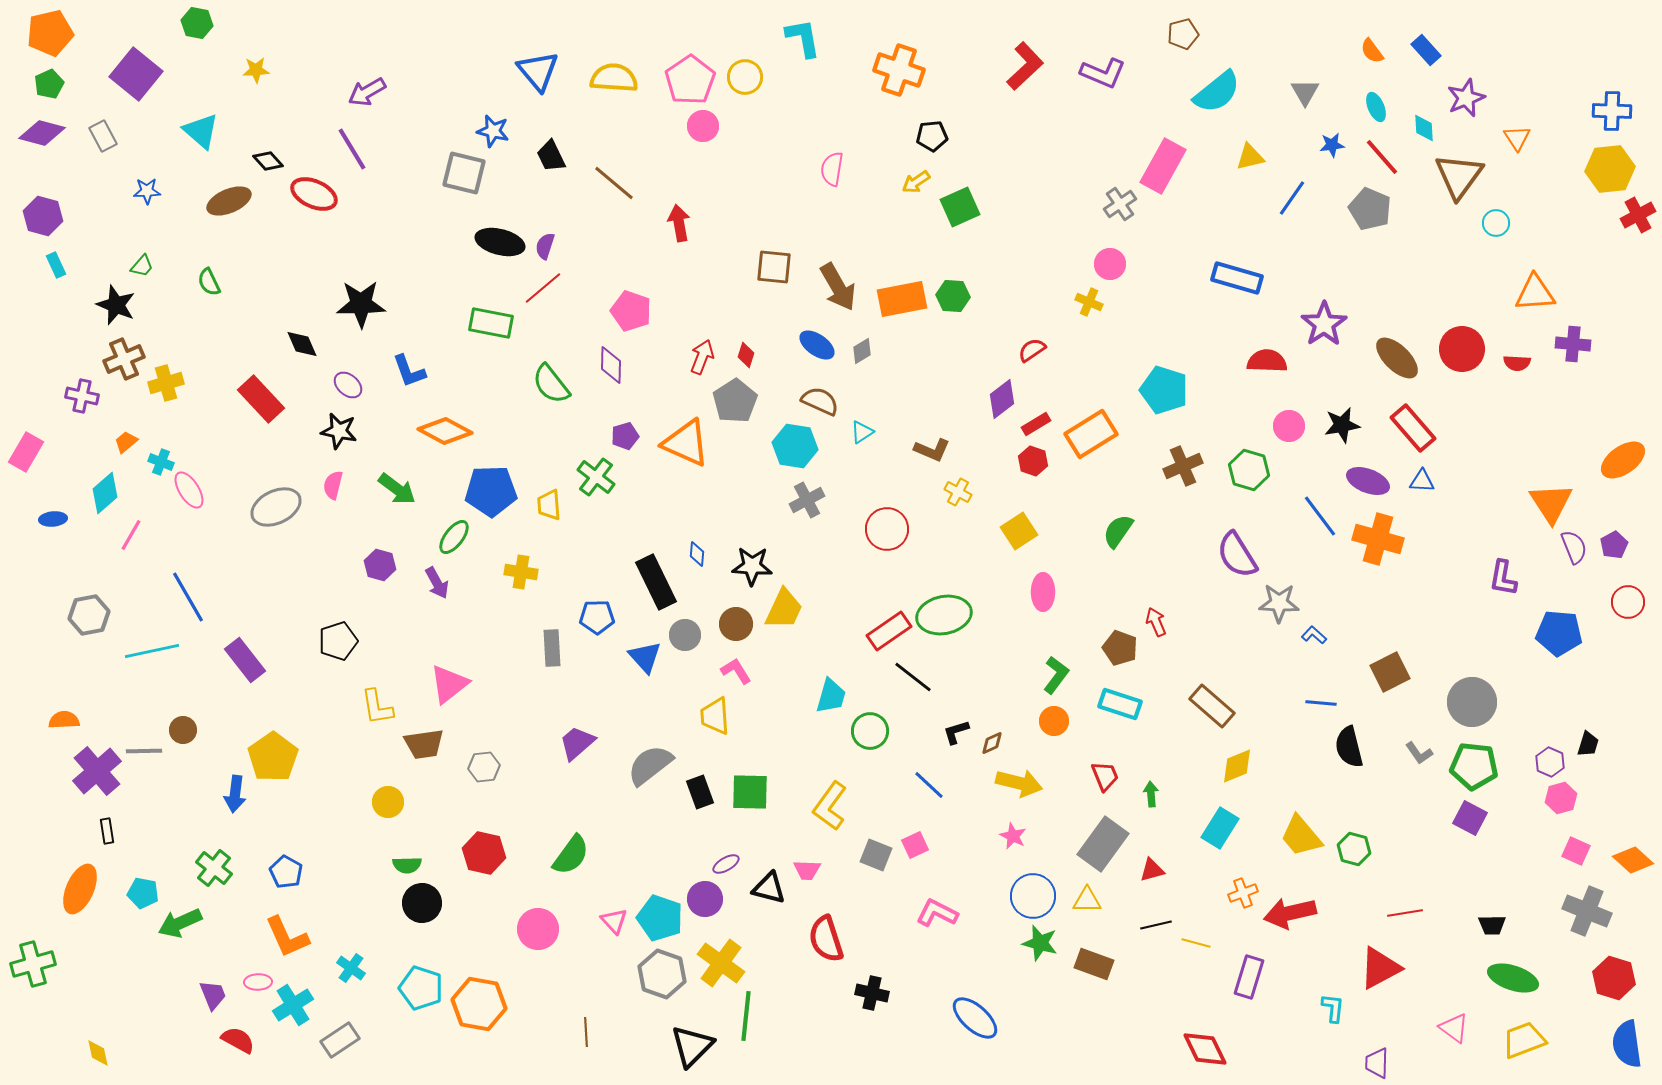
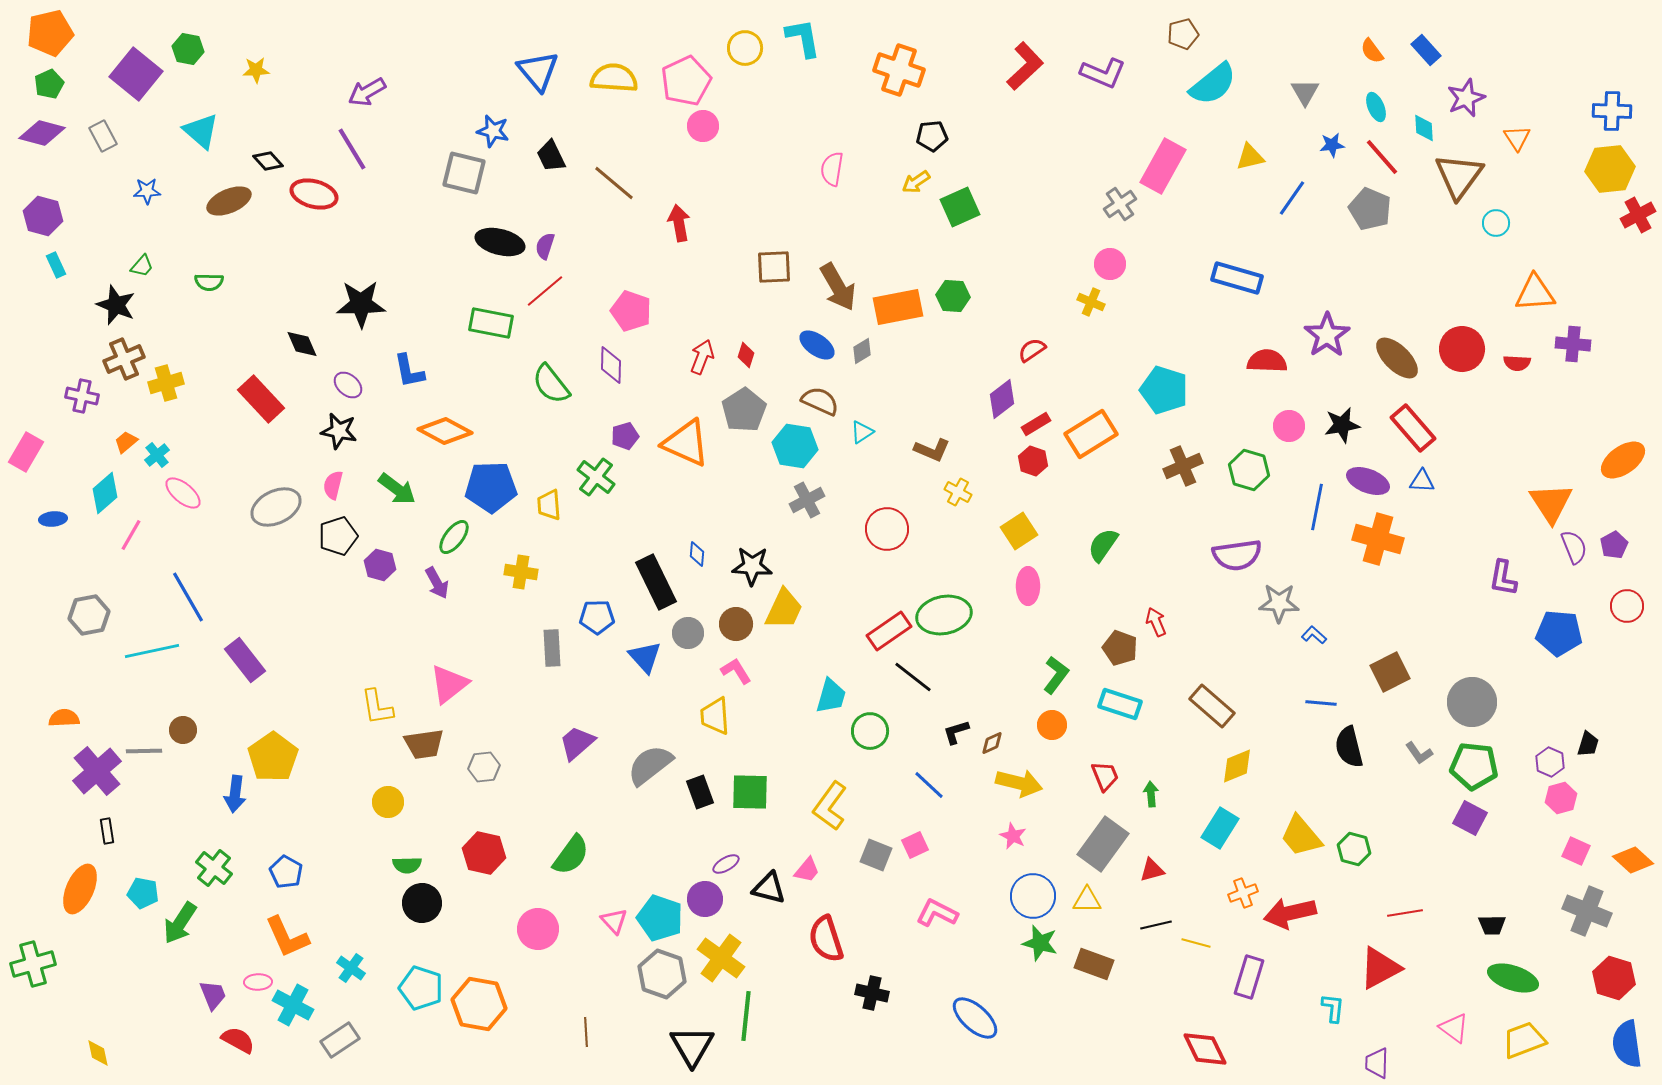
green hexagon at (197, 23): moved 9 px left, 26 px down
yellow circle at (745, 77): moved 29 px up
pink pentagon at (690, 80): moved 4 px left, 1 px down; rotated 9 degrees clockwise
cyan semicircle at (1217, 92): moved 4 px left, 8 px up
red ellipse at (314, 194): rotated 9 degrees counterclockwise
brown square at (774, 267): rotated 9 degrees counterclockwise
green semicircle at (209, 282): rotated 64 degrees counterclockwise
red line at (543, 288): moved 2 px right, 3 px down
orange rectangle at (902, 299): moved 4 px left, 8 px down
yellow cross at (1089, 302): moved 2 px right
purple star at (1324, 324): moved 3 px right, 11 px down
blue L-shape at (409, 371): rotated 9 degrees clockwise
gray pentagon at (735, 401): moved 9 px right, 9 px down
cyan cross at (161, 462): moved 4 px left, 7 px up; rotated 30 degrees clockwise
pink ellipse at (189, 490): moved 6 px left, 3 px down; rotated 18 degrees counterclockwise
blue pentagon at (491, 491): moved 4 px up
blue line at (1320, 516): moved 3 px left, 9 px up; rotated 48 degrees clockwise
green semicircle at (1118, 531): moved 15 px left, 14 px down
purple semicircle at (1237, 555): rotated 66 degrees counterclockwise
pink ellipse at (1043, 592): moved 15 px left, 6 px up
red circle at (1628, 602): moved 1 px left, 4 px down
gray circle at (685, 635): moved 3 px right, 2 px up
black pentagon at (338, 641): moved 105 px up
orange semicircle at (64, 720): moved 2 px up
orange circle at (1054, 721): moved 2 px left, 4 px down
pink trapezoid at (807, 870): rotated 52 degrees counterclockwise
green arrow at (180, 923): rotated 33 degrees counterclockwise
yellow cross at (721, 963): moved 5 px up
cyan cross at (293, 1005): rotated 30 degrees counterclockwise
black triangle at (692, 1046): rotated 15 degrees counterclockwise
